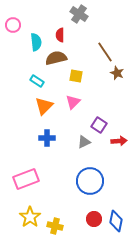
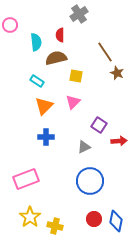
gray cross: rotated 24 degrees clockwise
pink circle: moved 3 px left
blue cross: moved 1 px left, 1 px up
gray triangle: moved 5 px down
